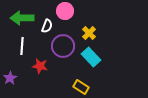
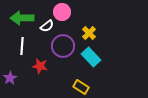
pink circle: moved 3 px left, 1 px down
white semicircle: rotated 32 degrees clockwise
